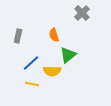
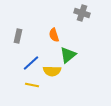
gray cross: rotated 28 degrees counterclockwise
yellow line: moved 1 px down
